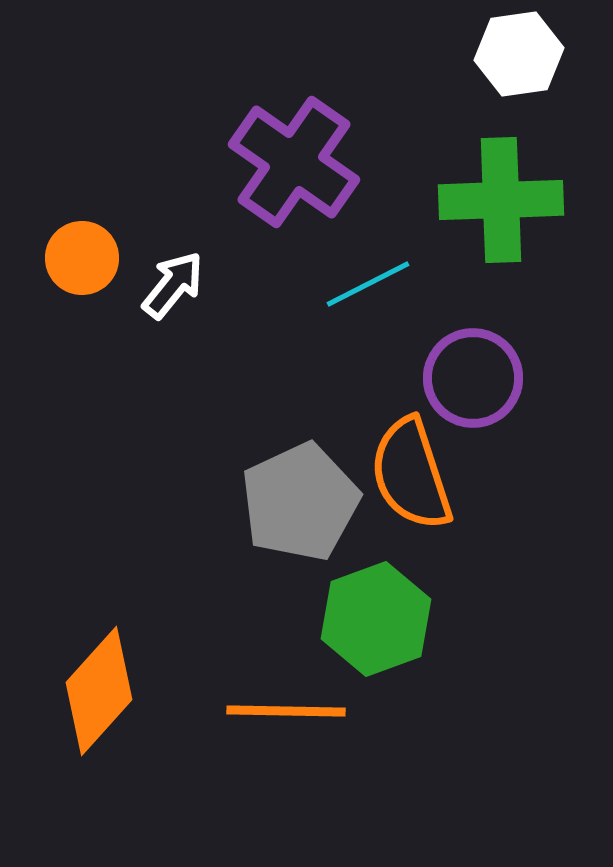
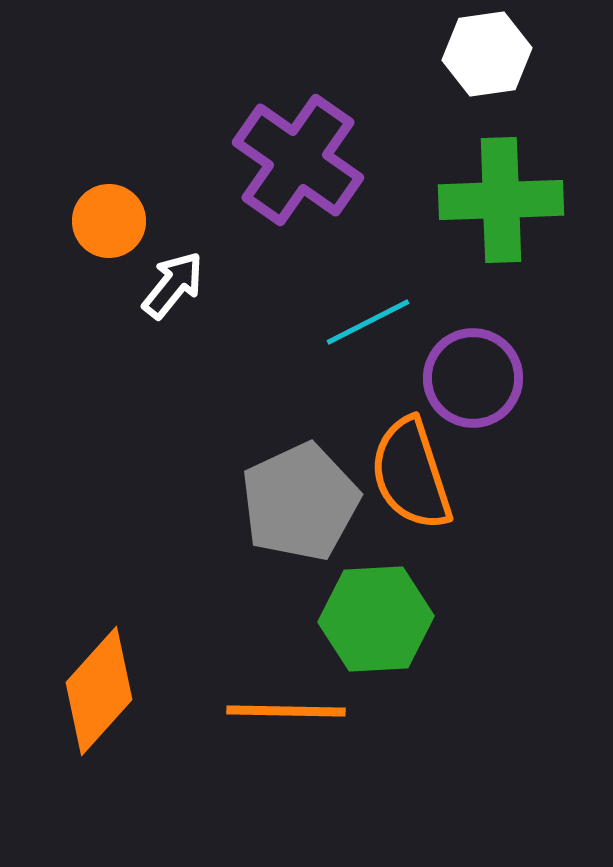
white hexagon: moved 32 px left
purple cross: moved 4 px right, 2 px up
orange circle: moved 27 px right, 37 px up
cyan line: moved 38 px down
green hexagon: rotated 17 degrees clockwise
